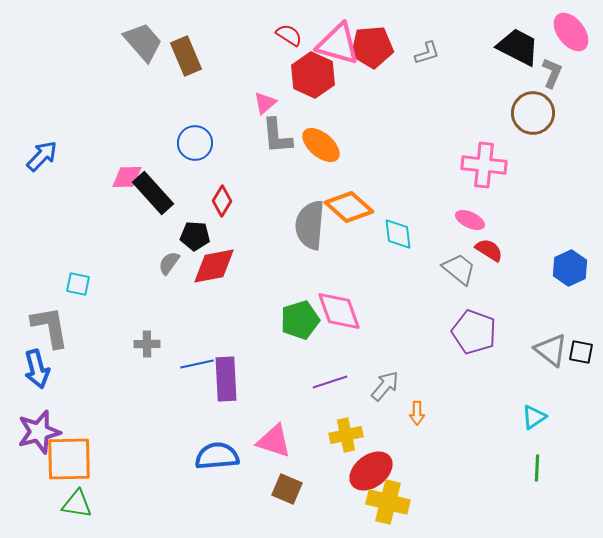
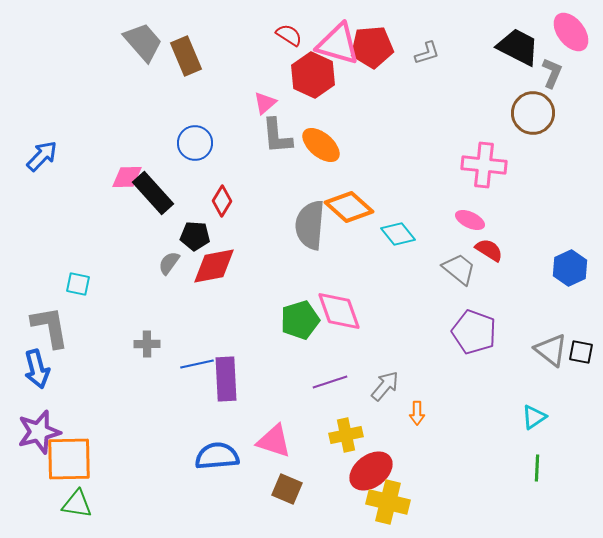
cyan diamond at (398, 234): rotated 32 degrees counterclockwise
